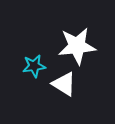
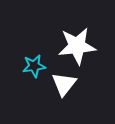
white triangle: rotated 36 degrees clockwise
